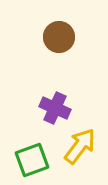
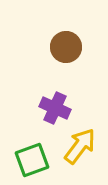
brown circle: moved 7 px right, 10 px down
